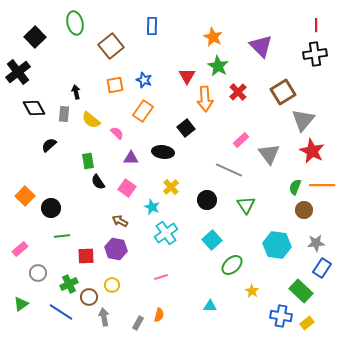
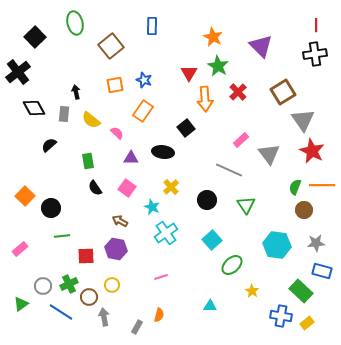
red triangle at (187, 76): moved 2 px right, 3 px up
gray triangle at (303, 120): rotated 15 degrees counterclockwise
black semicircle at (98, 182): moved 3 px left, 6 px down
blue rectangle at (322, 268): moved 3 px down; rotated 72 degrees clockwise
gray circle at (38, 273): moved 5 px right, 13 px down
gray rectangle at (138, 323): moved 1 px left, 4 px down
